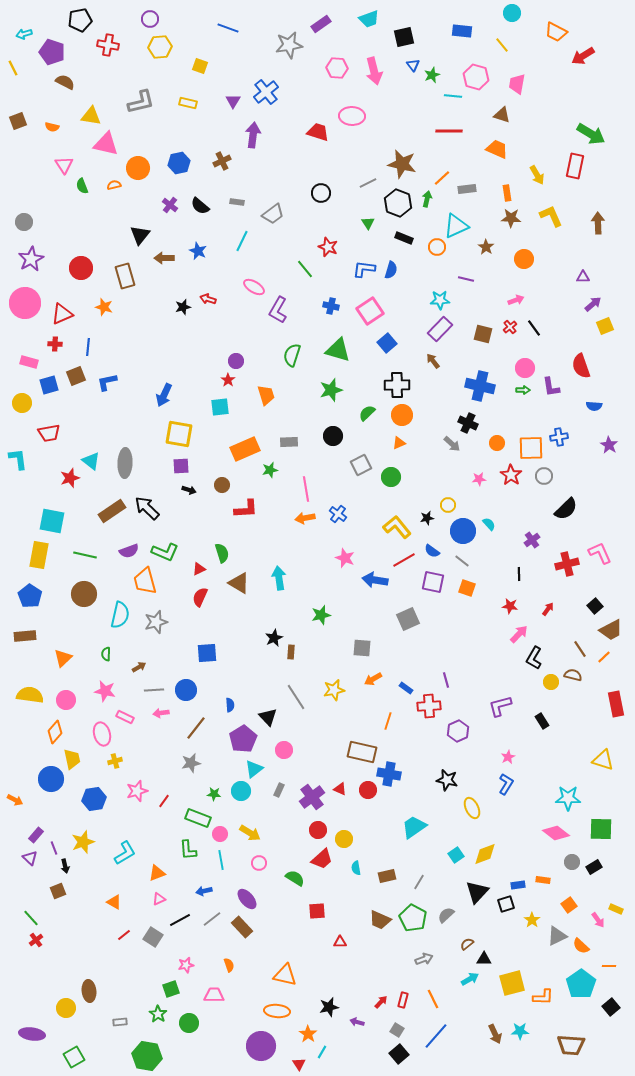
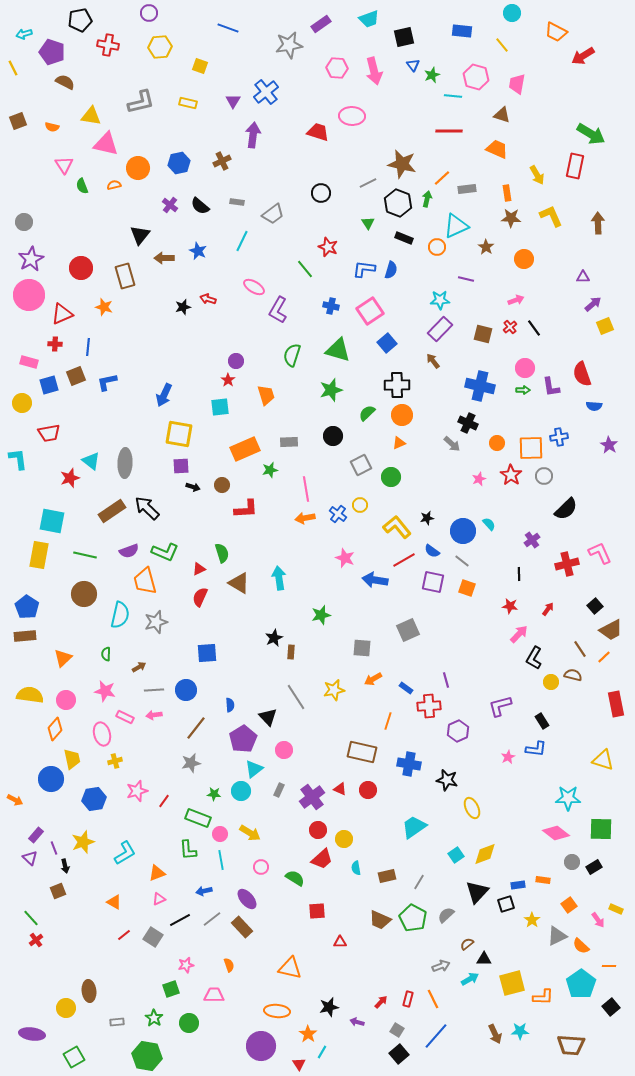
purple circle at (150, 19): moved 1 px left, 6 px up
pink circle at (25, 303): moved 4 px right, 8 px up
red semicircle at (581, 366): moved 1 px right, 8 px down
pink star at (479, 479): rotated 16 degrees counterclockwise
black arrow at (189, 490): moved 4 px right, 3 px up
yellow circle at (448, 505): moved 88 px left
blue pentagon at (30, 596): moved 3 px left, 11 px down
gray square at (408, 619): moved 11 px down
pink arrow at (161, 713): moved 7 px left, 2 px down
orange diamond at (55, 732): moved 3 px up
blue cross at (389, 774): moved 20 px right, 10 px up
blue L-shape at (506, 784): moved 30 px right, 35 px up; rotated 65 degrees clockwise
pink circle at (259, 863): moved 2 px right, 4 px down
gray arrow at (424, 959): moved 17 px right, 7 px down
orange triangle at (285, 975): moved 5 px right, 7 px up
red rectangle at (403, 1000): moved 5 px right, 1 px up
green star at (158, 1014): moved 4 px left, 4 px down
gray rectangle at (120, 1022): moved 3 px left
